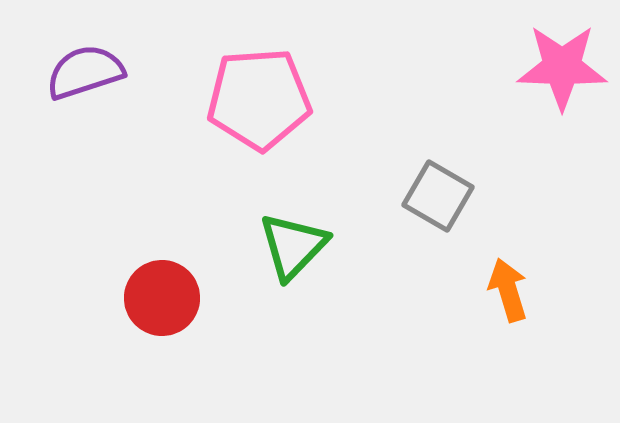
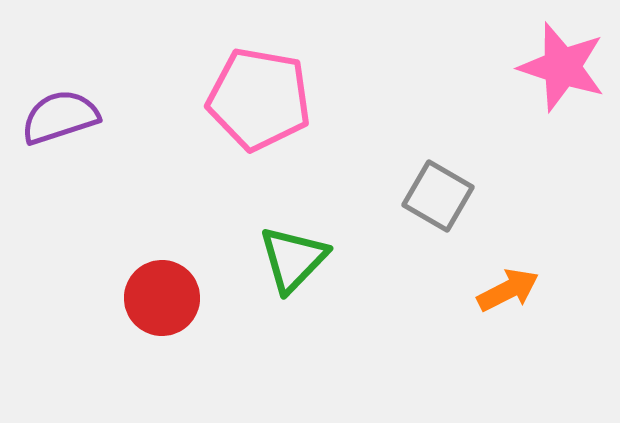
pink star: rotated 16 degrees clockwise
purple semicircle: moved 25 px left, 45 px down
pink pentagon: rotated 14 degrees clockwise
green triangle: moved 13 px down
orange arrow: rotated 80 degrees clockwise
